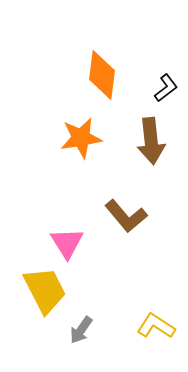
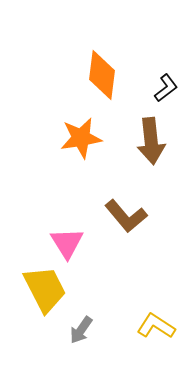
yellow trapezoid: moved 1 px up
